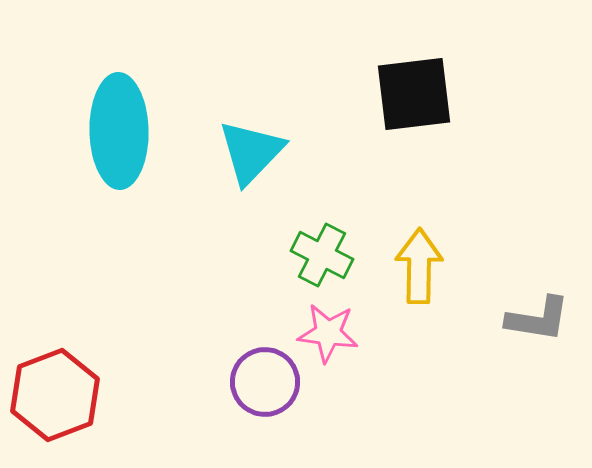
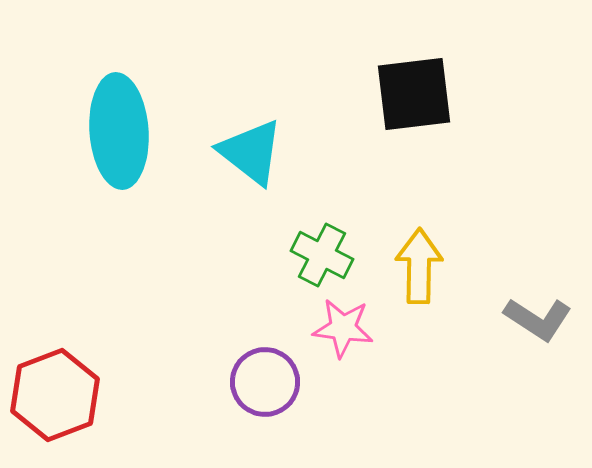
cyan ellipse: rotated 3 degrees counterclockwise
cyan triangle: rotated 36 degrees counterclockwise
gray L-shape: rotated 24 degrees clockwise
pink star: moved 15 px right, 5 px up
